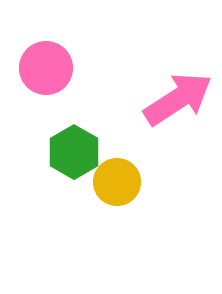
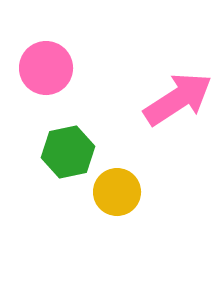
green hexagon: moved 6 px left; rotated 18 degrees clockwise
yellow circle: moved 10 px down
